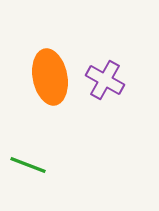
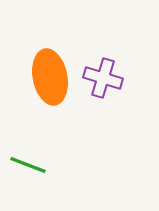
purple cross: moved 2 px left, 2 px up; rotated 12 degrees counterclockwise
